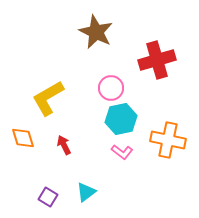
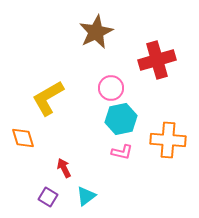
brown star: rotated 20 degrees clockwise
orange cross: rotated 8 degrees counterclockwise
red arrow: moved 23 px down
pink L-shape: rotated 25 degrees counterclockwise
cyan triangle: moved 4 px down
